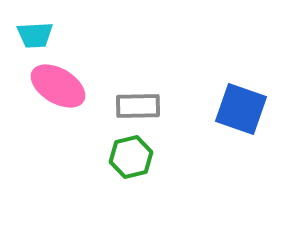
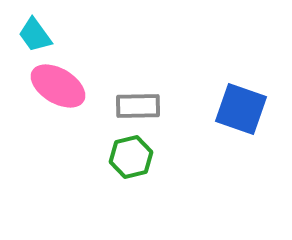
cyan trapezoid: rotated 57 degrees clockwise
